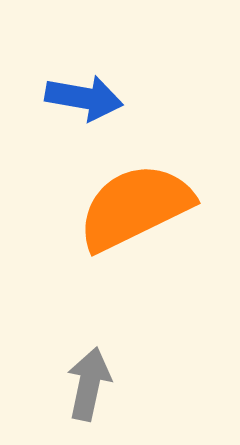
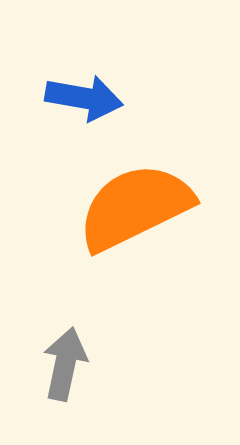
gray arrow: moved 24 px left, 20 px up
